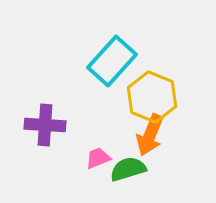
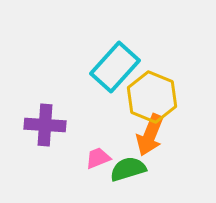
cyan rectangle: moved 3 px right, 6 px down
